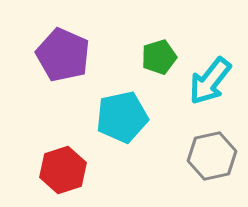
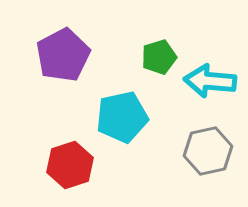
purple pentagon: rotated 20 degrees clockwise
cyan arrow: rotated 57 degrees clockwise
gray hexagon: moved 4 px left, 5 px up
red hexagon: moved 7 px right, 5 px up
